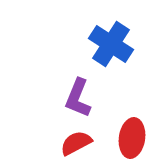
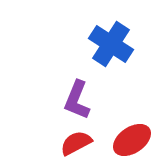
purple L-shape: moved 1 px left, 2 px down
red ellipse: moved 2 px down; rotated 48 degrees clockwise
